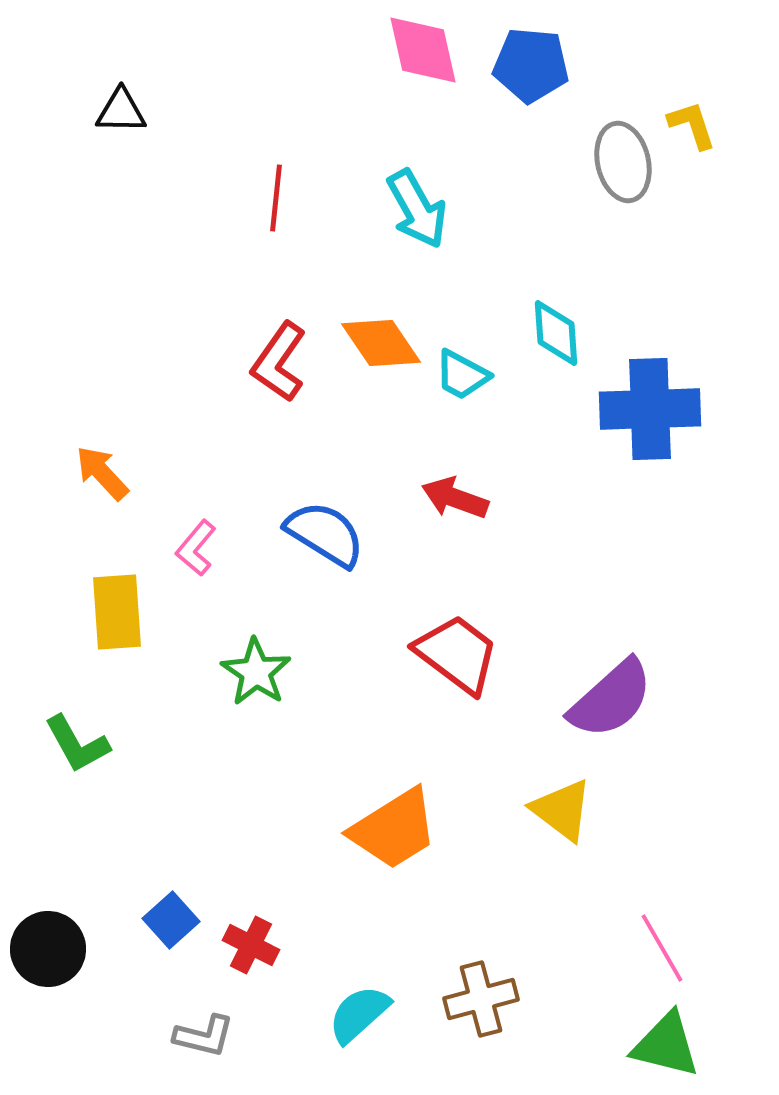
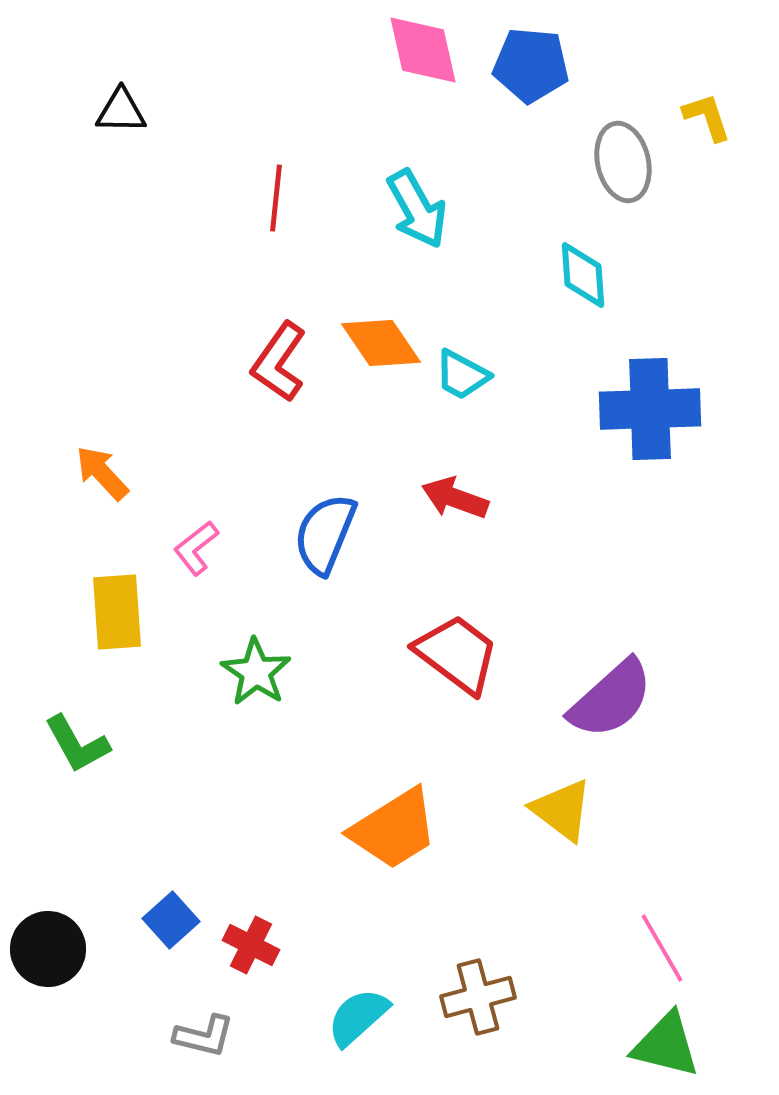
yellow L-shape: moved 15 px right, 8 px up
cyan diamond: moved 27 px right, 58 px up
blue semicircle: rotated 100 degrees counterclockwise
pink L-shape: rotated 12 degrees clockwise
brown cross: moved 3 px left, 2 px up
cyan semicircle: moved 1 px left, 3 px down
